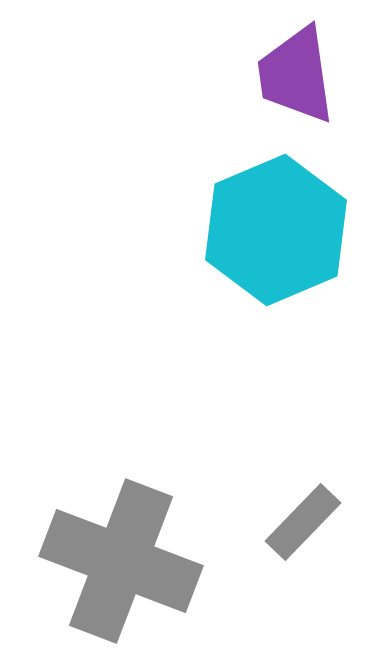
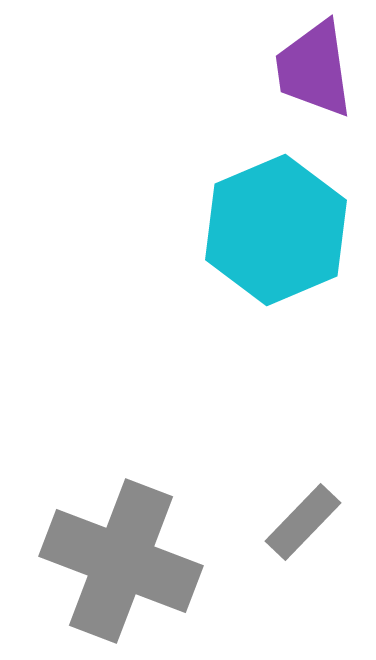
purple trapezoid: moved 18 px right, 6 px up
